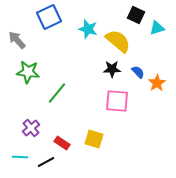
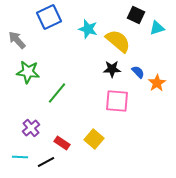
yellow square: rotated 24 degrees clockwise
